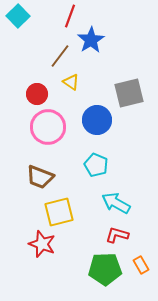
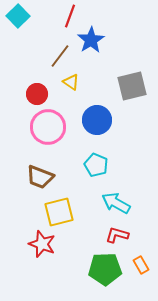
gray square: moved 3 px right, 7 px up
